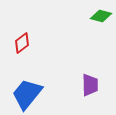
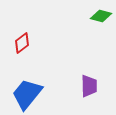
purple trapezoid: moved 1 px left, 1 px down
